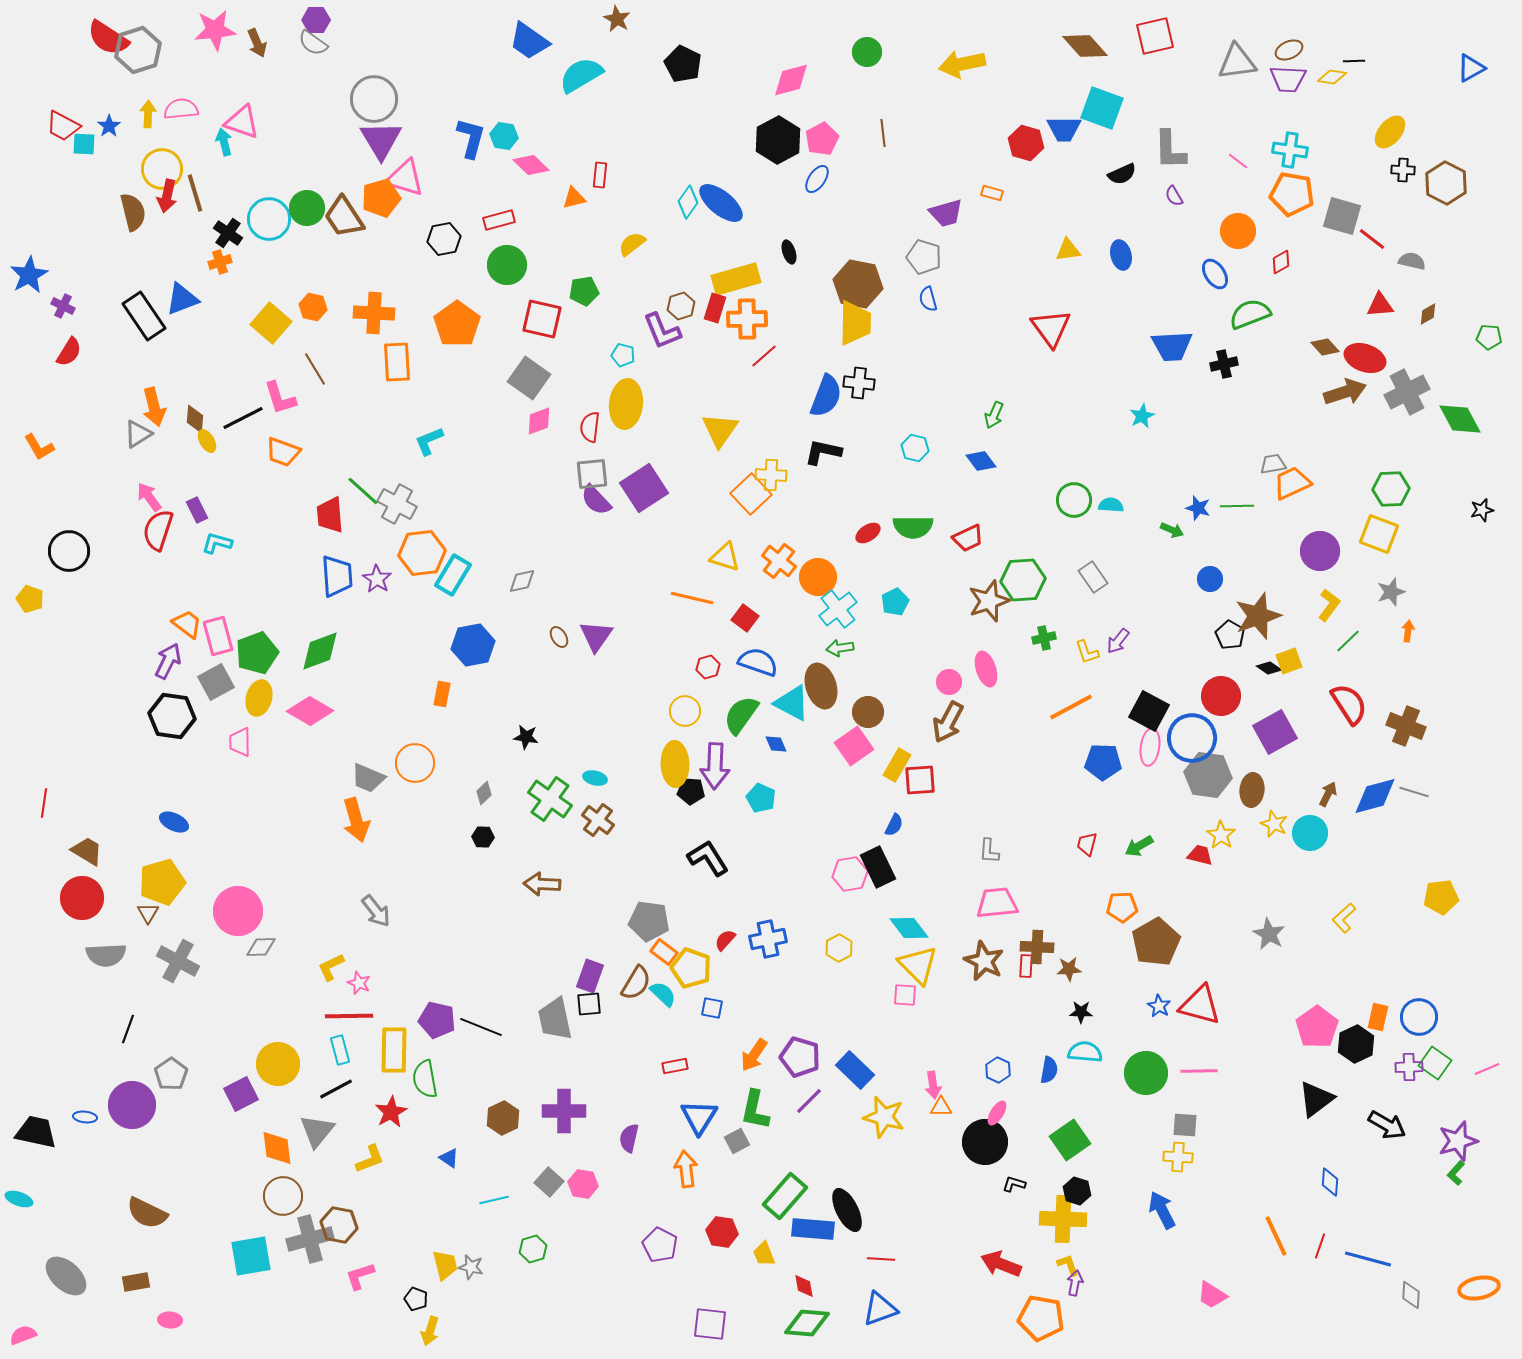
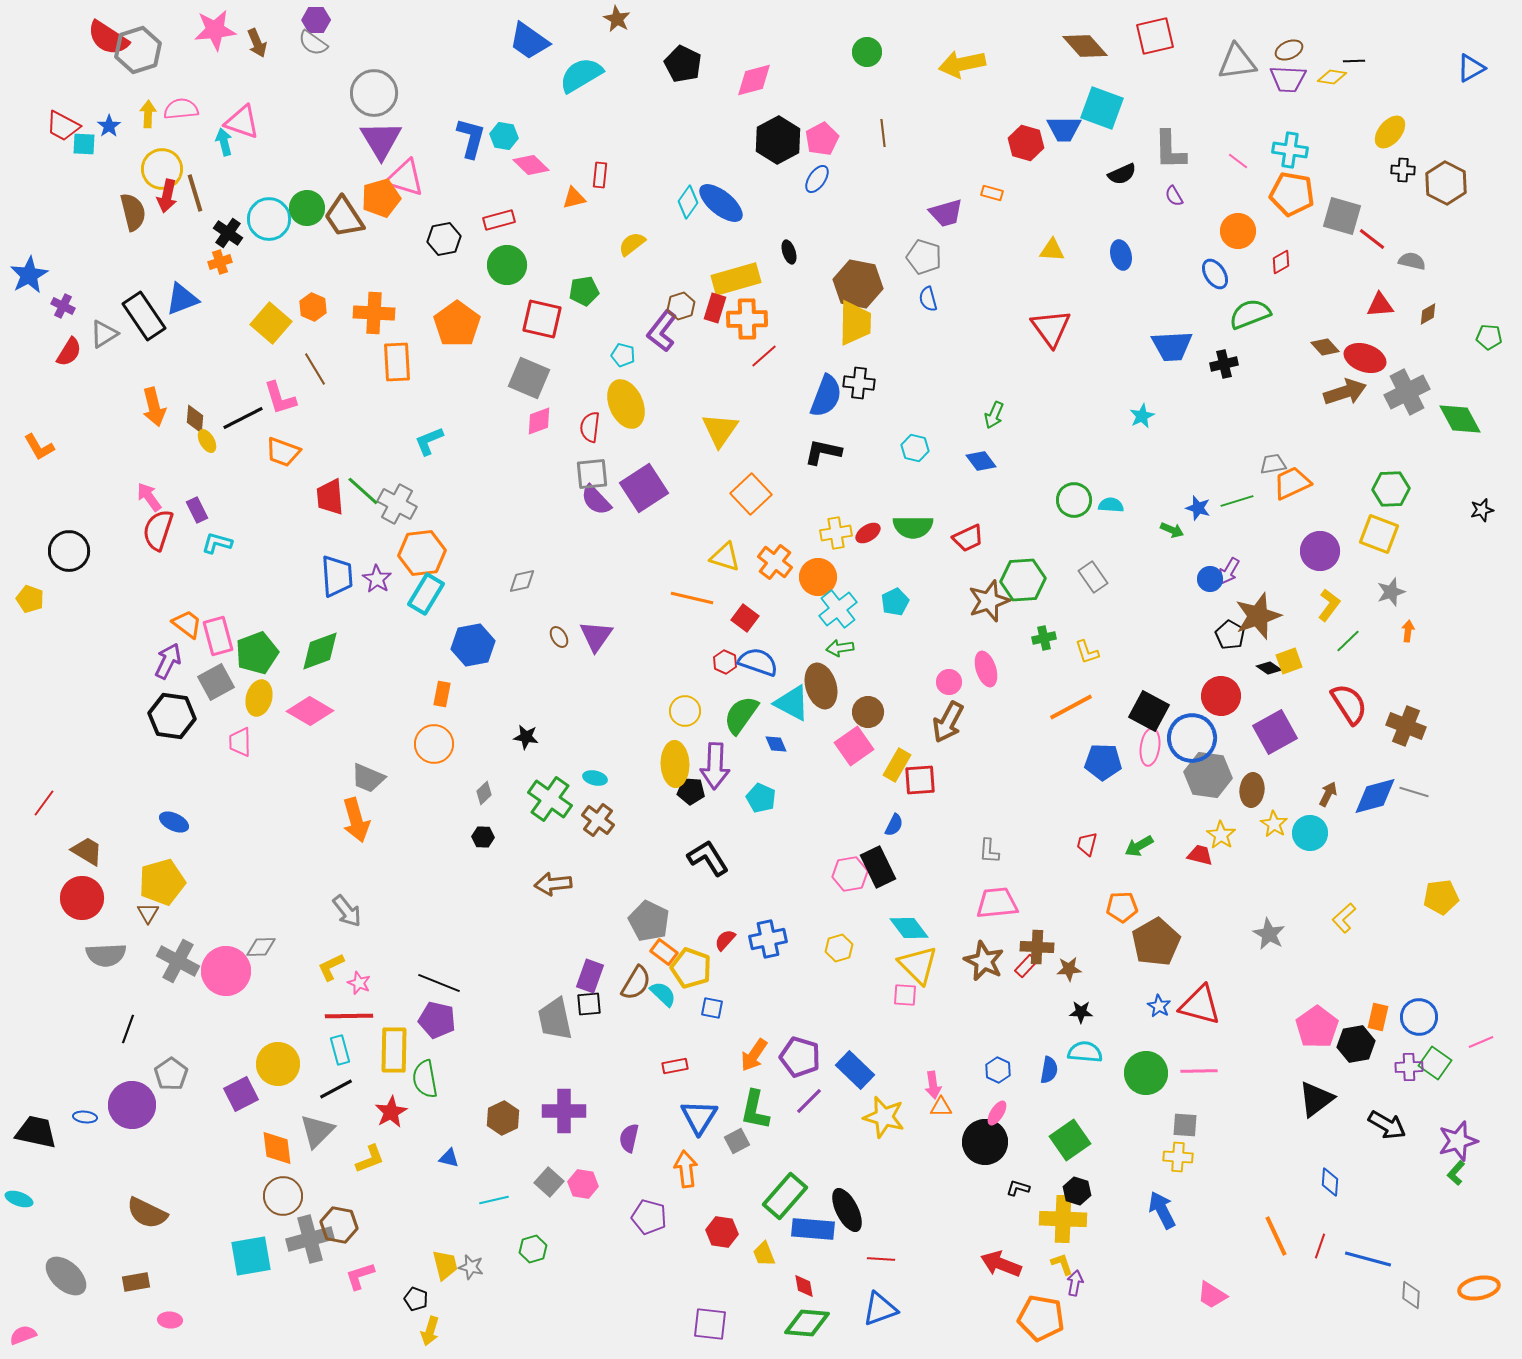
pink diamond at (791, 80): moved 37 px left
gray circle at (374, 99): moved 6 px up
yellow triangle at (1068, 250): moved 16 px left; rotated 12 degrees clockwise
orange hexagon at (313, 307): rotated 12 degrees clockwise
purple L-shape at (662, 331): rotated 60 degrees clockwise
gray square at (529, 378): rotated 12 degrees counterclockwise
yellow ellipse at (626, 404): rotated 30 degrees counterclockwise
gray triangle at (138, 434): moved 34 px left, 100 px up
yellow cross at (771, 475): moved 65 px right, 58 px down; rotated 12 degrees counterclockwise
green line at (1237, 506): moved 5 px up; rotated 16 degrees counterclockwise
red trapezoid at (330, 515): moved 18 px up
orange cross at (779, 561): moved 4 px left, 1 px down
cyan rectangle at (453, 575): moved 27 px left, 19 px down
purple arrow at (1118, 641): moved 111 px right, 70 px up; rotated 8 degrees counterclockwise
red hexagon at (708, 667): moved 17 px right, 5 px up; rotated 20 degrees counterclockwise
orange circle at (415, 763): moved 19 px right, 19 px up
red line at (44, 803): rotated 28 degrees clockwise
yellow star at (1274, 824): rotated 8 degrees clockwise
brown arrow at (542, 884): moved 11 px right; rotated 9 degrees counterclockwise
pink circle at (238, 911): moved 12 px left, 60 px down
gray arrow at (376, 911): moved 29 px left
gray pentagon at (649, 921): rotated 18 degrees clockwise
yellow hexagon at (839, 948): rotated 12 degrees clockwise
red rectangle at (1026, 966): rotated 40 degrees clockwise
black line at (481, 1027): moved 42 px left, 44 px up
black hexagon at (1356, 1044): rotated 15 degrees clockwise
pink line at (1487, 1069): moved 6 px left, 27 px up
gray triangle at (317, 1131): rotated 6 degrees clockwise
blue triangle at (449, 1158): rotated 20 degrees counterclockwise
black L-shape at (1014, 1184): moved 4 px right, 4 px down
purple pentagon at (660, 1245): moved 11 px left, 28 px up; rotated 12 degrees counterclockwise
yellow L-shape at (1068, 1265): moved 6 px left, 1 px up
